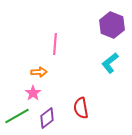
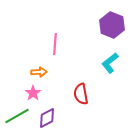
red semicircle: moved 14 px up
purple diamond: rotated 10 degrees clockwise
